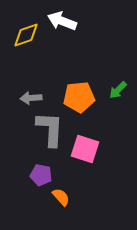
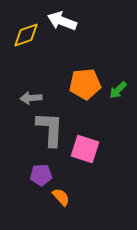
orange pentagon: moved 6 px right, 13 px up
purple pentagon: rotated 15 degrees counterclockwise
